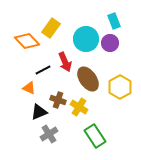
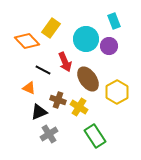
purple circle: moved 1 px left, 3 px down
black line: rotated 56 degrees clockwise
yellow hexagon: moved 3 px left, 5 px down
